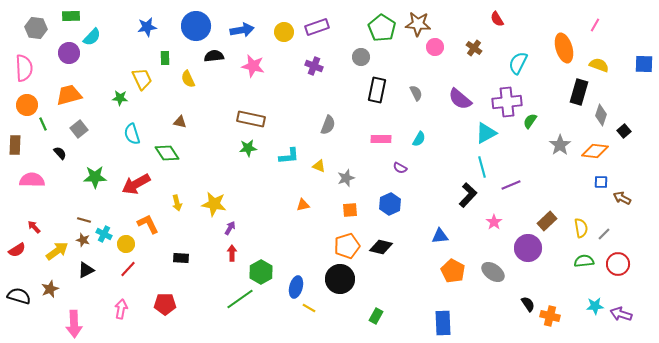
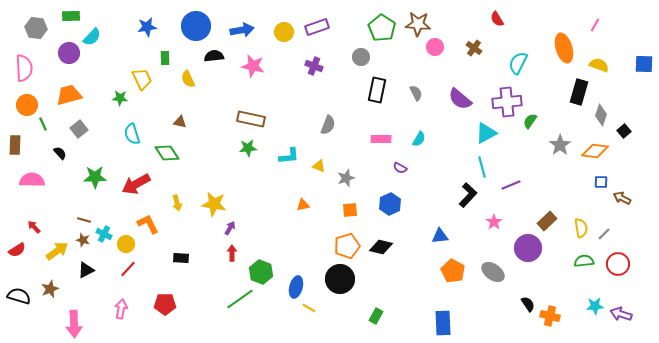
green hexagon at (261, 272): rotated 10 degrees counterclockwise
